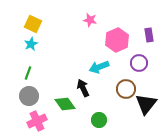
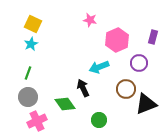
purple rectangle: moved 4 px right, 2 px down; rotated 24 degrees clockwise
gray circle: moved 1 px left, 1 px down
black triangle: rotated 30 degrees clockwise
